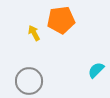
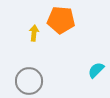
orange pentagon: rotated 12 degrees clockwise
yellow arrow: rotated 35 degrees clockwise
